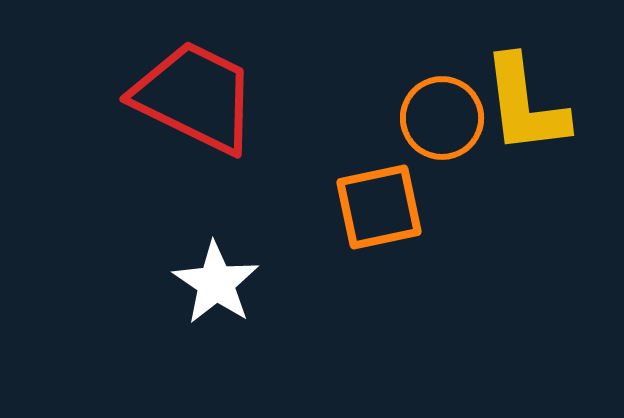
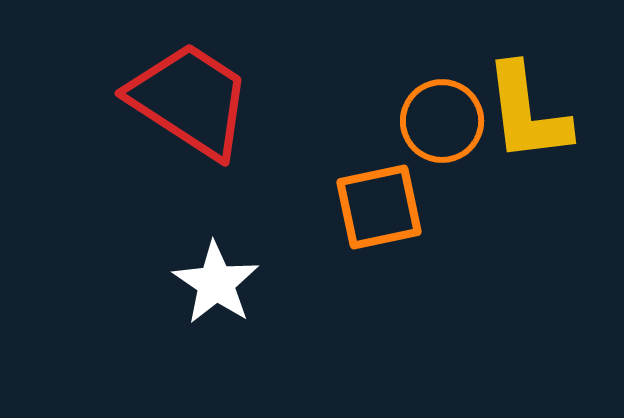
red trapezoid: moved 5 px left, 3 px down; rotated 7 degrees clockwise
yellow L-shape: moved 2 px right, 8 px down
orange circle: moved 3 px down
